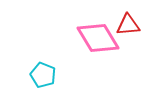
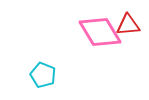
pink diamond: moved 2 px right, 6 px up
